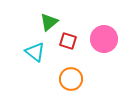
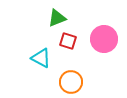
green triangle: moved 8 px right, 4 px up; rotated 18 degrees clockwise
cyan triangle: moved 6 px right, 6 px down; rotated 10 degrees counterclockwise
orange circle: moved 3 px down
